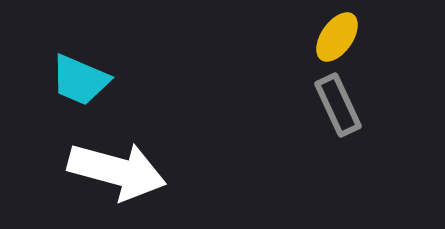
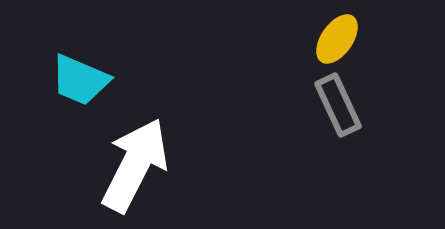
yellow ellipse: moved 2 px down
white arrow: moved 18 px right, 6 px up; rotated 78 degrees counterclockwise
